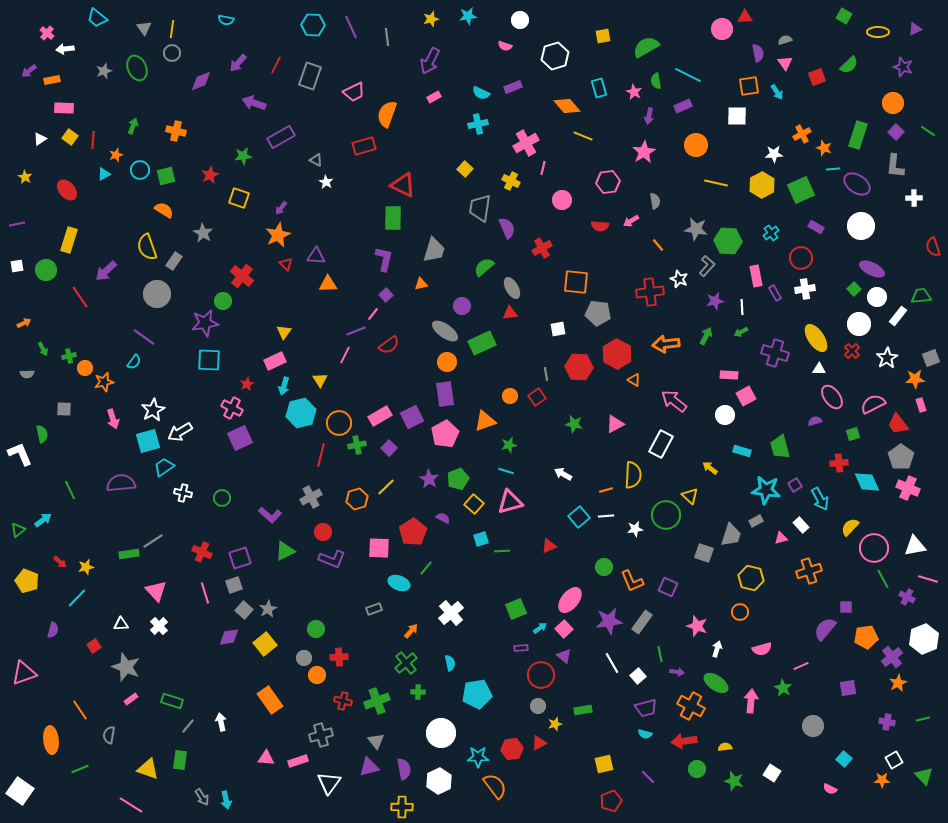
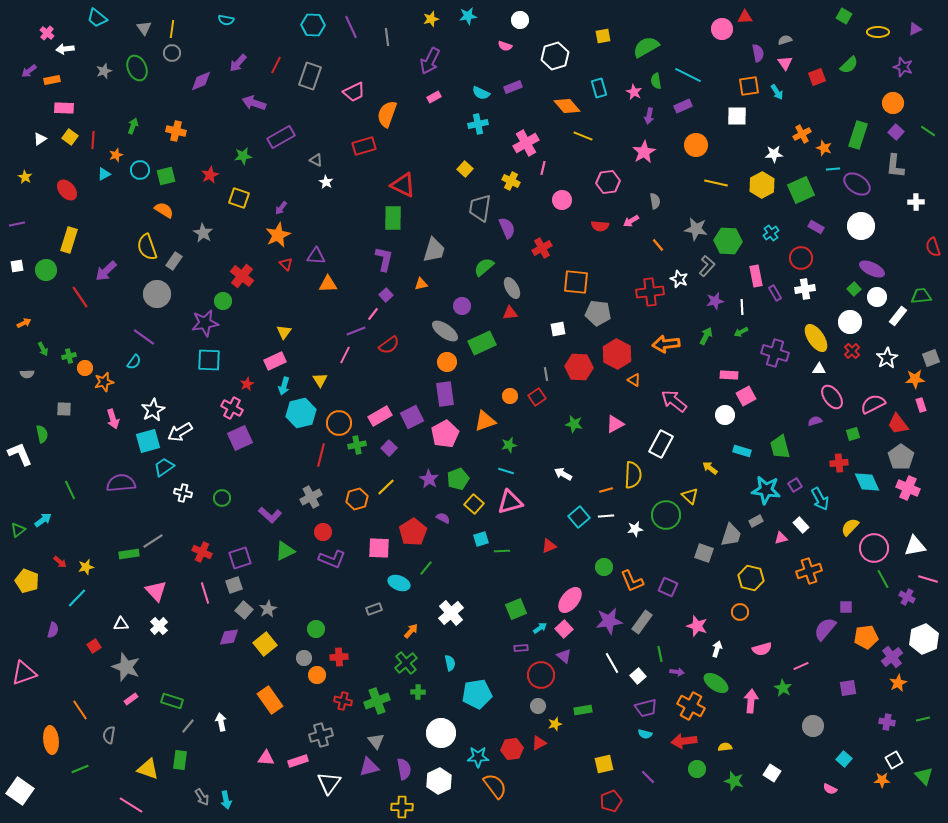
white cross at (914, 198): moved 2 px right, 4 px down
white circle at (859, 324): moved 9 px left, 2 px up
